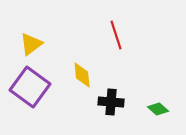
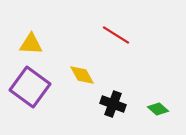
red line: rotated 40 degrees counterclockwise
yellow triangle: rotated 40 degrees clockwise
yellow diamond: rotated 24 degrees counterclockwise
black cross: moved 2 px right, 2 px down; rotated 15 degrees clockwise
